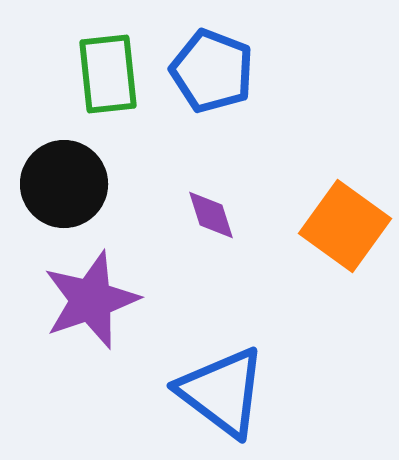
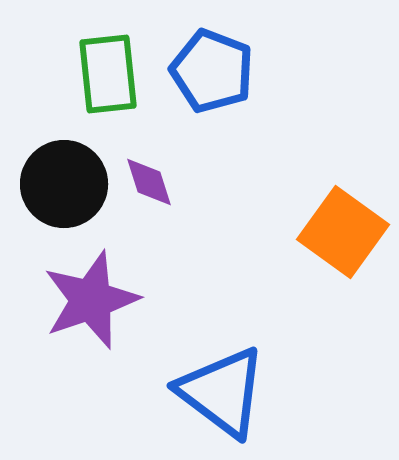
purple diamond: moved 62 px left, 33 px up
orange square: moved 2 px left, 6 px down
